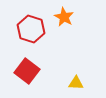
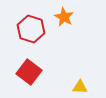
red square: moved 2 px right, 1 px down
yellow triangle: moved 4 px right, 4 px down
